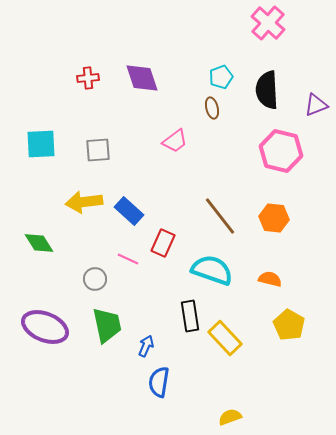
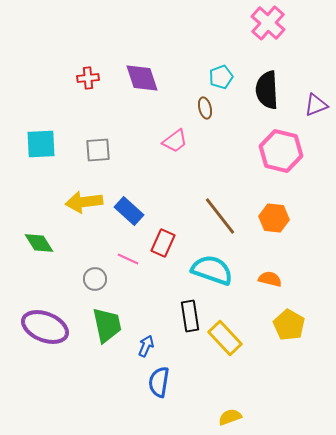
brown ellipse: moved 7 px left
